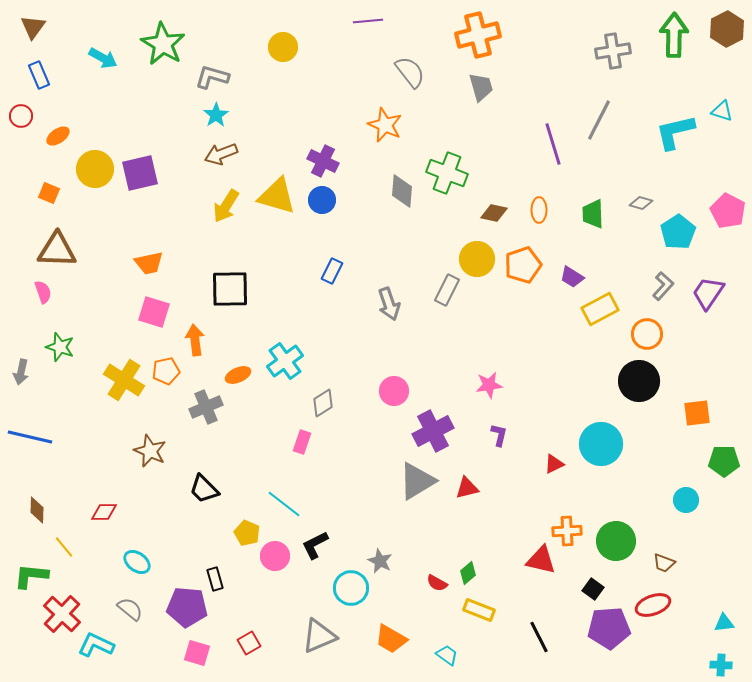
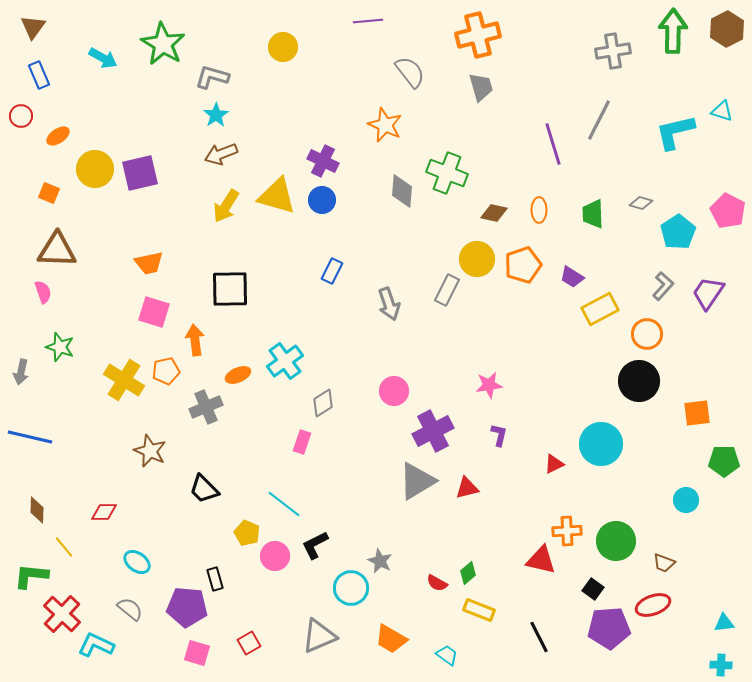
green arrow at (674, 35): moved 1 px left, 4 px up
